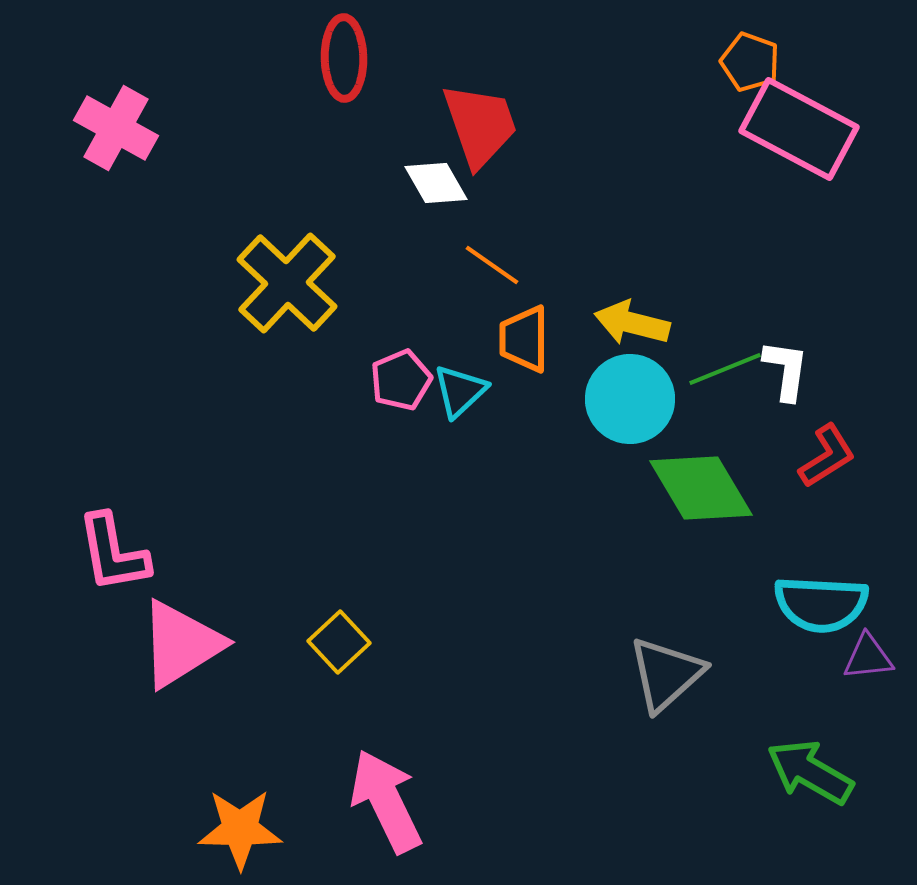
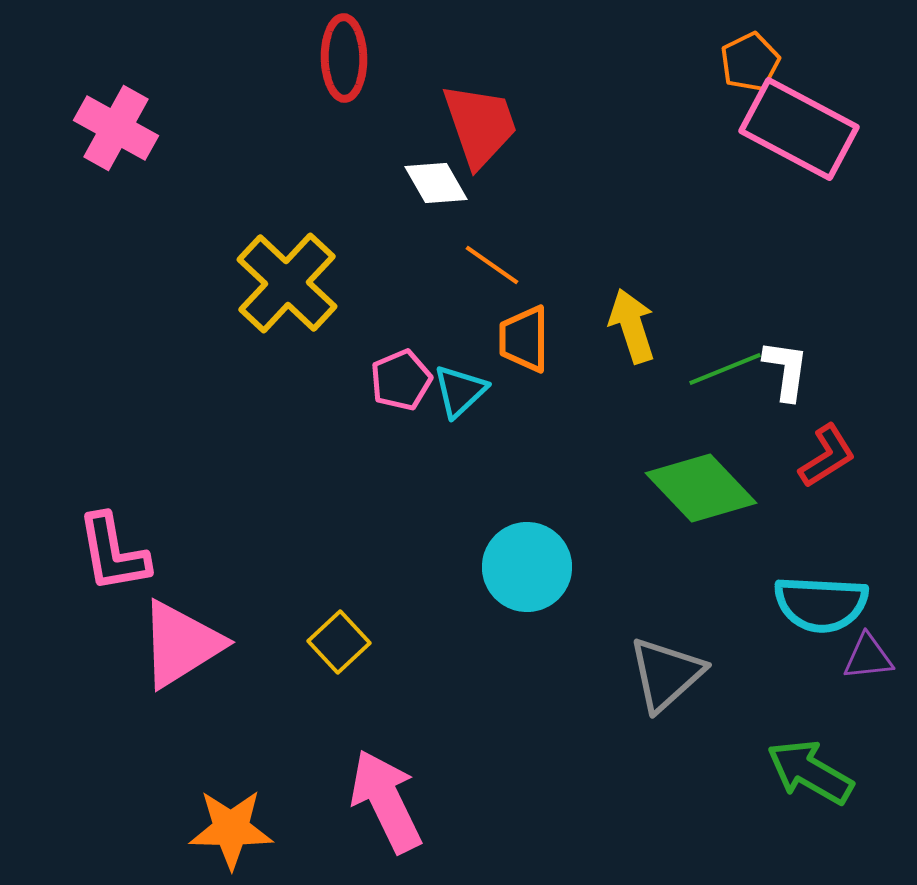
orange pentagon: rotated 26 degrees clockwise
yellow arrow: moved 3 px down; rotated 58 degrees clockwise
cyan circle: moved 103 px left, 168 px down
green diamond: rotated 13 degrees counterclockwise
orange star: moved 9 px left
